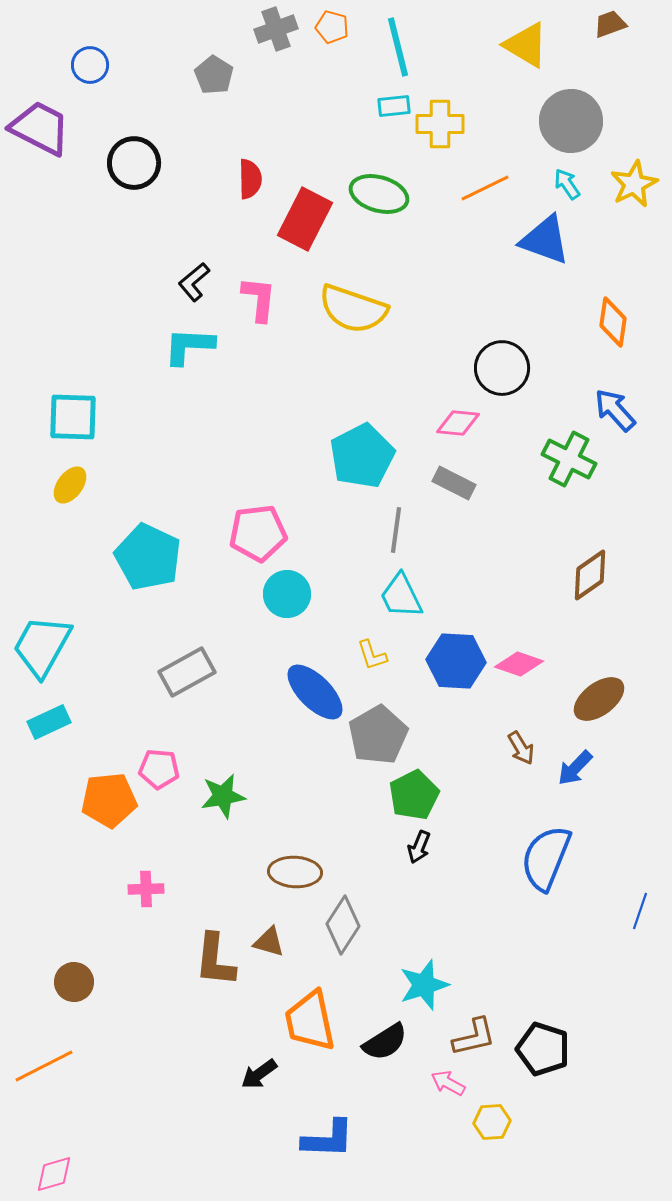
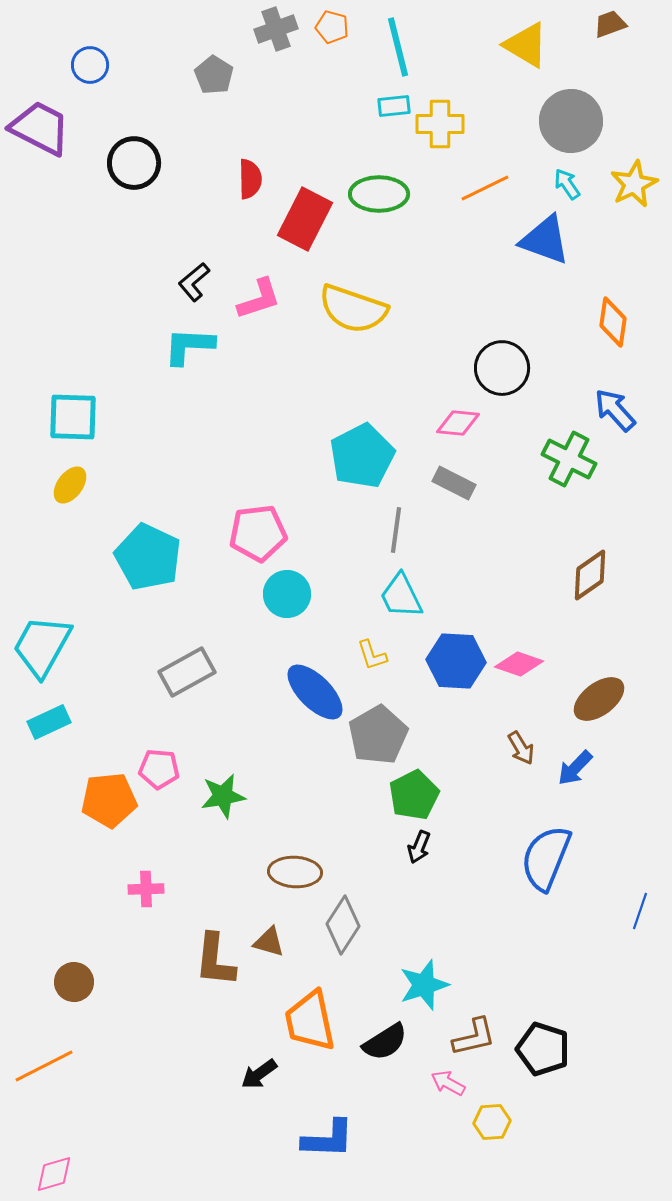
green ellipse at (379, 194): rotated 16 degrees counterclockwise
pink L-shape at (259, 299): rotated 66 degrees clockwise
